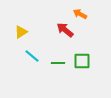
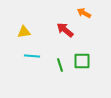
orange arrow: moved 4 px right, 1 px up
yellow triangle: moved 3 px right; rotated 24 degrees clockwise
cyan line: rotated 35 degrees counterclockwise
green line: moved 2 px right, 2 px down; rotated 72 degrees clockwise
